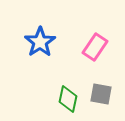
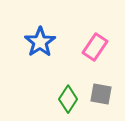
green diamond: rotated 20 degrees clockwise
